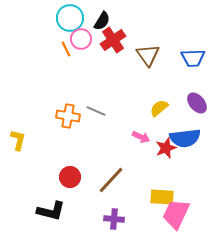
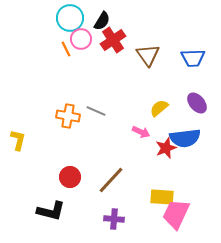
pink arrow: moved 5 px up
